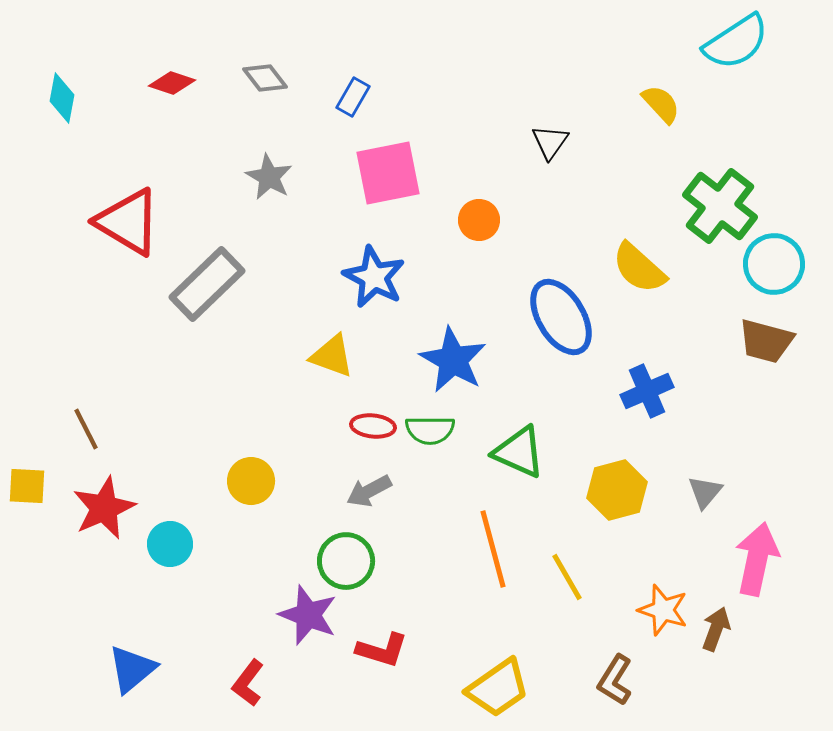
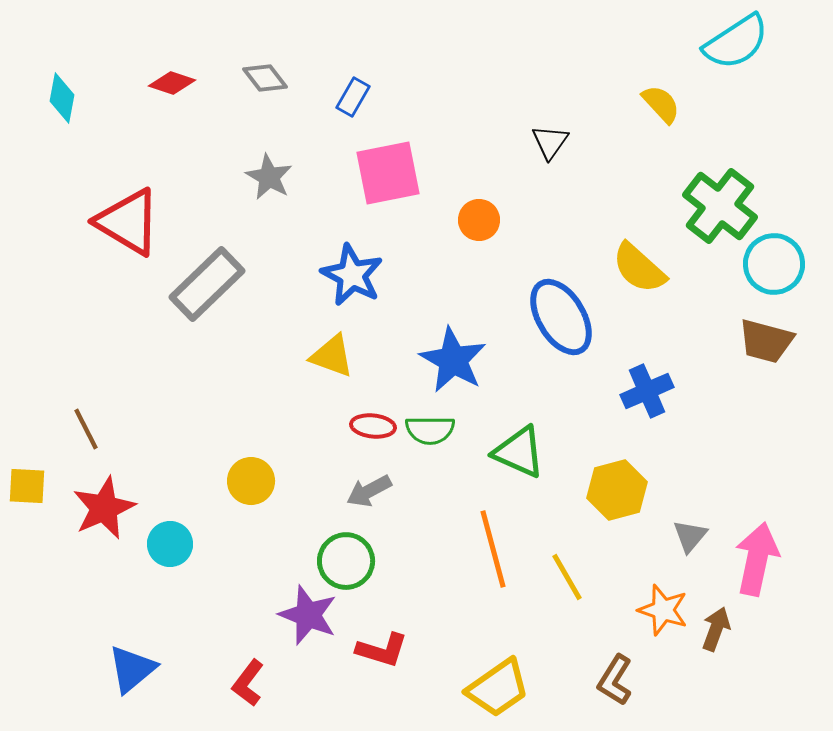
blue star at (374, 277): moved 22 px left, 2 px up
gray triangle at (705, 492): moved 15 px left, 44 px down
